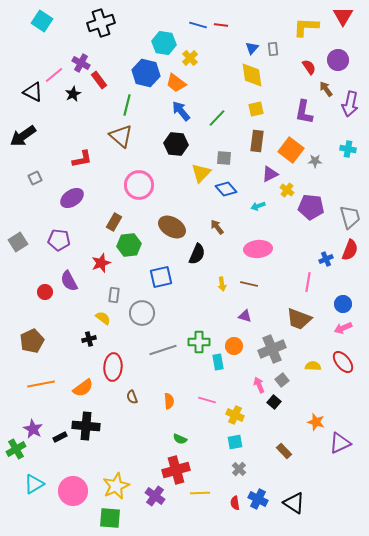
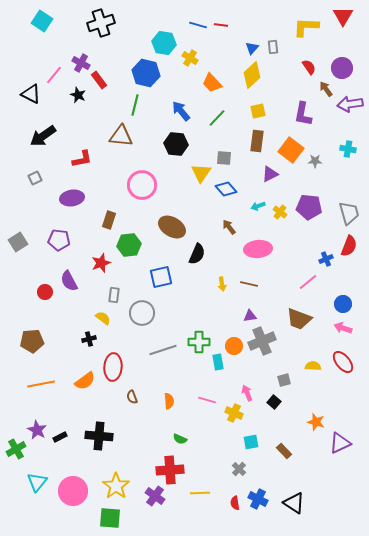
gray rectangle at (273, 49): moved 2 px up
yellow cross at (190, 58): rotated 14 degrees counterclockwise
purple circle at (338, 60): moved 4 px right, 8 px down
pink line at (54, 75): rotated 12 degrees counterclockwise
yellow diamond at (252, 75): rotated 56 degrees clockwise
orange trapezoid at (176, 83): moved 36 px right; rotated 10 degrees clockwise
black triangle at (33, 92): moved 2 px left, 2 px down
black star at (73, 94): moved 5 px right, 1 px down; rotated 21 degrees counterclockwise
purple arrow at (350, 104): rotated 70 degrees clockwise
green line at (127, 105): moved 8 px right
yellow square at (256, 109): moved 2 px right, 2 px down
purple L-shape at (304, 112): moved 1 px left, 2 px down
black arrow at (23, 136): moved 20 px right
brown triangle at (121, 136): rotated 35 degrees counterclockwise
yellow triangle at (201, 173): rotated 10 degrees counterclockwise
pink circle at (139, 185): moved 3 px right
yellow cross at (287, 190): moved 7 px left, 22 px down
purple ellipse at (72, 198): rotated 25 degrees clockwise
purple pentagon at (311, 207): moved 2 px left
gray trapezoid at (350, 217): moved 1 px left, 4 px up
brown rectangle at (114, 222): moved 5 px left, 2 px up; rotated 12 degrees counterclockwise
brown arrow at (217, 227): moved 12 px right
red semicircle at (350, 250): moved 1 px left, 4 px up
pink line at (308, 282): rotated 42 degrees clockwise
purple triangle at (245, 316): moved 5 px right; rotated 24 degrees counterclockwise
pink arrow at (343, 328): rotated 42 degrees clockwise
brown pentagon at (32, 341): rotated 20 degrees clockwise
gray cross at (272, 349): moved 10 px left, 8 px up
gray square at (282, 380): moved 2 px right; rotated 24 degrees clockwise
pink arrow at (259, 385): moved 12 px left, 8 px down
orange semicircle at (83, 388): moved 2 px right, 7 px up
yellow cross at (235, 415): moved 1 px left, 2 px up
black cross at (86, 426): moved 13 px right, 10 px down
purple star at (33, 429): moved 4 px right, 1 px down
cyan square at (235, 442): moved 16 px right
red cross at (176, 470): moved 6 px left; rotated 12 degrees clockwise
cyan triangle at (34, 484): moved 3 px right, 2 px up; rotated 20 degrees counterclockwise
yellow star at (116, 486): rotated 12 degrees counterclockwise
